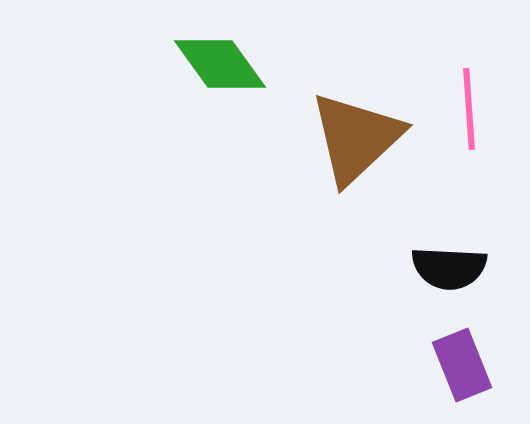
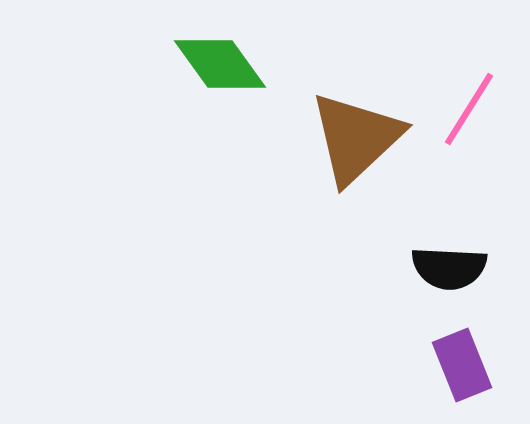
pink line: rotated 36 degrees clockwise
